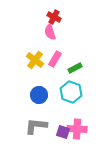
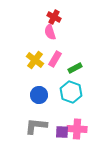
purple square: moved 1 px left; rotated 16 degrees counterclockwise
